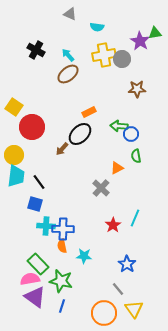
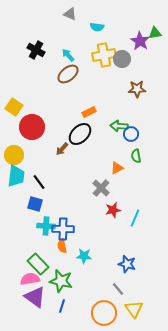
red star: moved 15 px up; rotated 21 degrees clockwise
blue star: rotated 18 degrees counterclockwise
